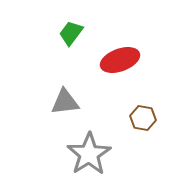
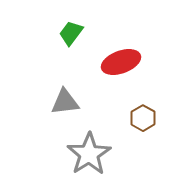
red ellipse: moved 1 px right, 2 px down
brown hexagon: rotated 20 degrees clockwise
